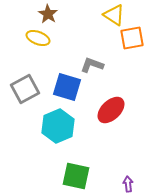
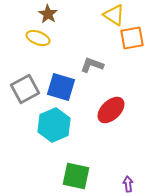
blue square: moved 6 px left
cyan hexagon: moved 4 px left, 1 px up
